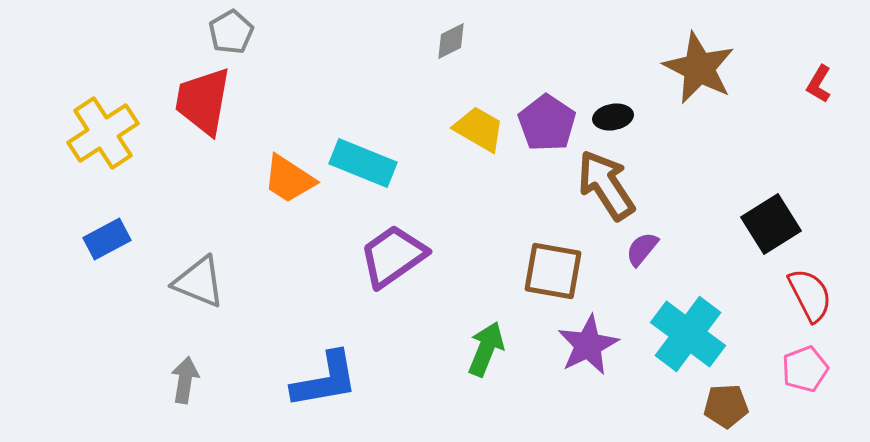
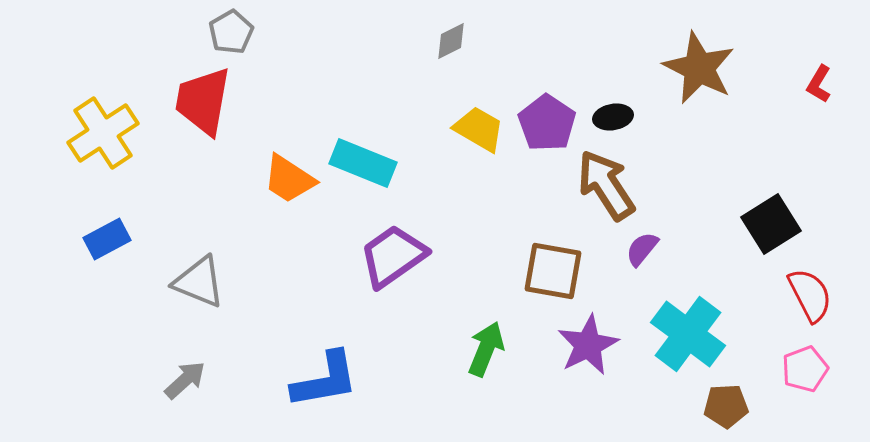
gray arrow: rotated 39 degrees clockwise
